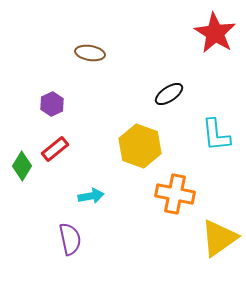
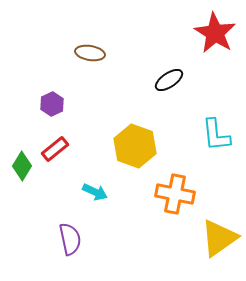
black ellipse: moved 14 px up
yellow hexagon: moved 5 px left
cyan arrow: moved 4 px right, 4 px up; rotated 35 degrees clockwise
